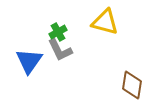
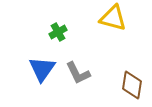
yellow triangle: moved 8 px right, 4 px up
gray L-shape: moved 18 px right, 23 px down
blue triangle: moved 13 px right, 8 px down
